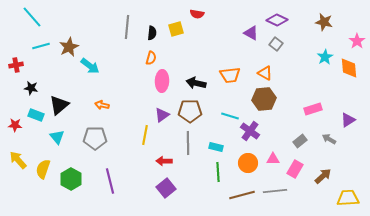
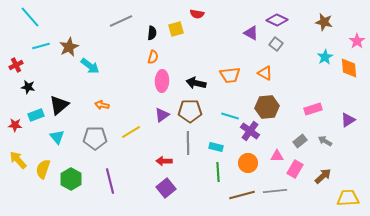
cyan line at (32, 17): moved 2 px left
gray line at (127, 27): moved 6 px left, 6 px up; rotated 60 degrees clockwise
orange semicircle at (151, 58): moved 2 px right, 1 px up
red cross at (16, 65): rotated 16 degrees counterclockwise
black star at (31, 88): moved 3 px left, 1 px up
brown hexagon at (264, 99): moved 3 px right, 8 px down
cyan rectangle at (36, 115): rotated 42 degrees counterclockwise
yellow line at (145, 135): moved 14 px left, 3 px up; rotated 48 degrees clockwise
gray arrow at (329, 139): moved 4 px left, 2 px down
pink triangle at (273, 159): moved 4 px right, 3 px up
